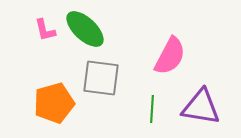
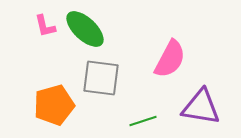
pink L-shape: moved 4 px up
pink semicircle: moved 3 px down
orange pentagon: moved 2 px down
green line: moved 9 px left, 12 px down; rotated 68 degrees clockwise
